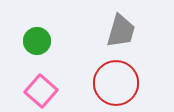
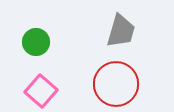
green circle: moved 1 px left, 1 px down
red circle: moved 1 px down
